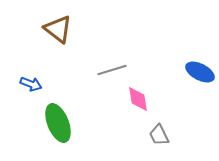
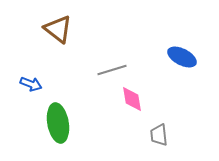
blue ellipse: moved 18 px left, 15 px up
pink diamond: moved 6 px left
green ellipse: rotated 12 degrees clockwise
gray trapezoid: rotated 20 degrees clockwise
